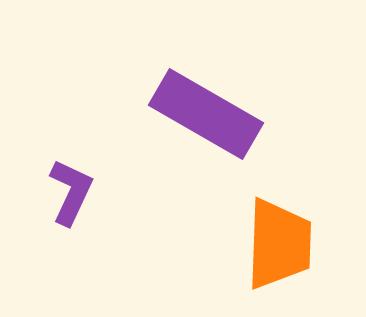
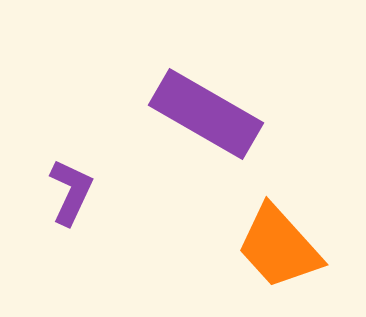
orange trapezoid: moved 3 px down; rotated 136 degrees clockwise
